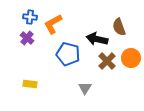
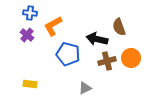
blue cross: moved 4 px up
orange L-shape: moved 2 px down
purple cross: moved 3 px up
brown cross: rotated 30 degrees clockwise
gray triangle: rotated 32 degrees clockwise
